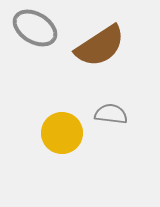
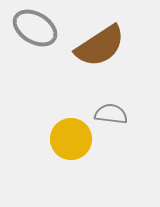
yellow circle: moved 9 px right, 6 px down
